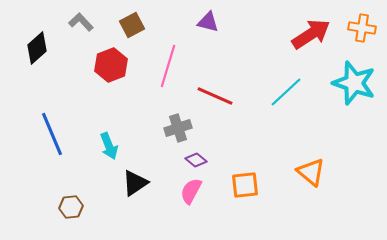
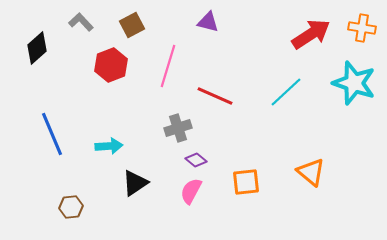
cyan arrow: rotated 72 degrees counterclockwise
orange square: moved 1 px right, 3 px up
